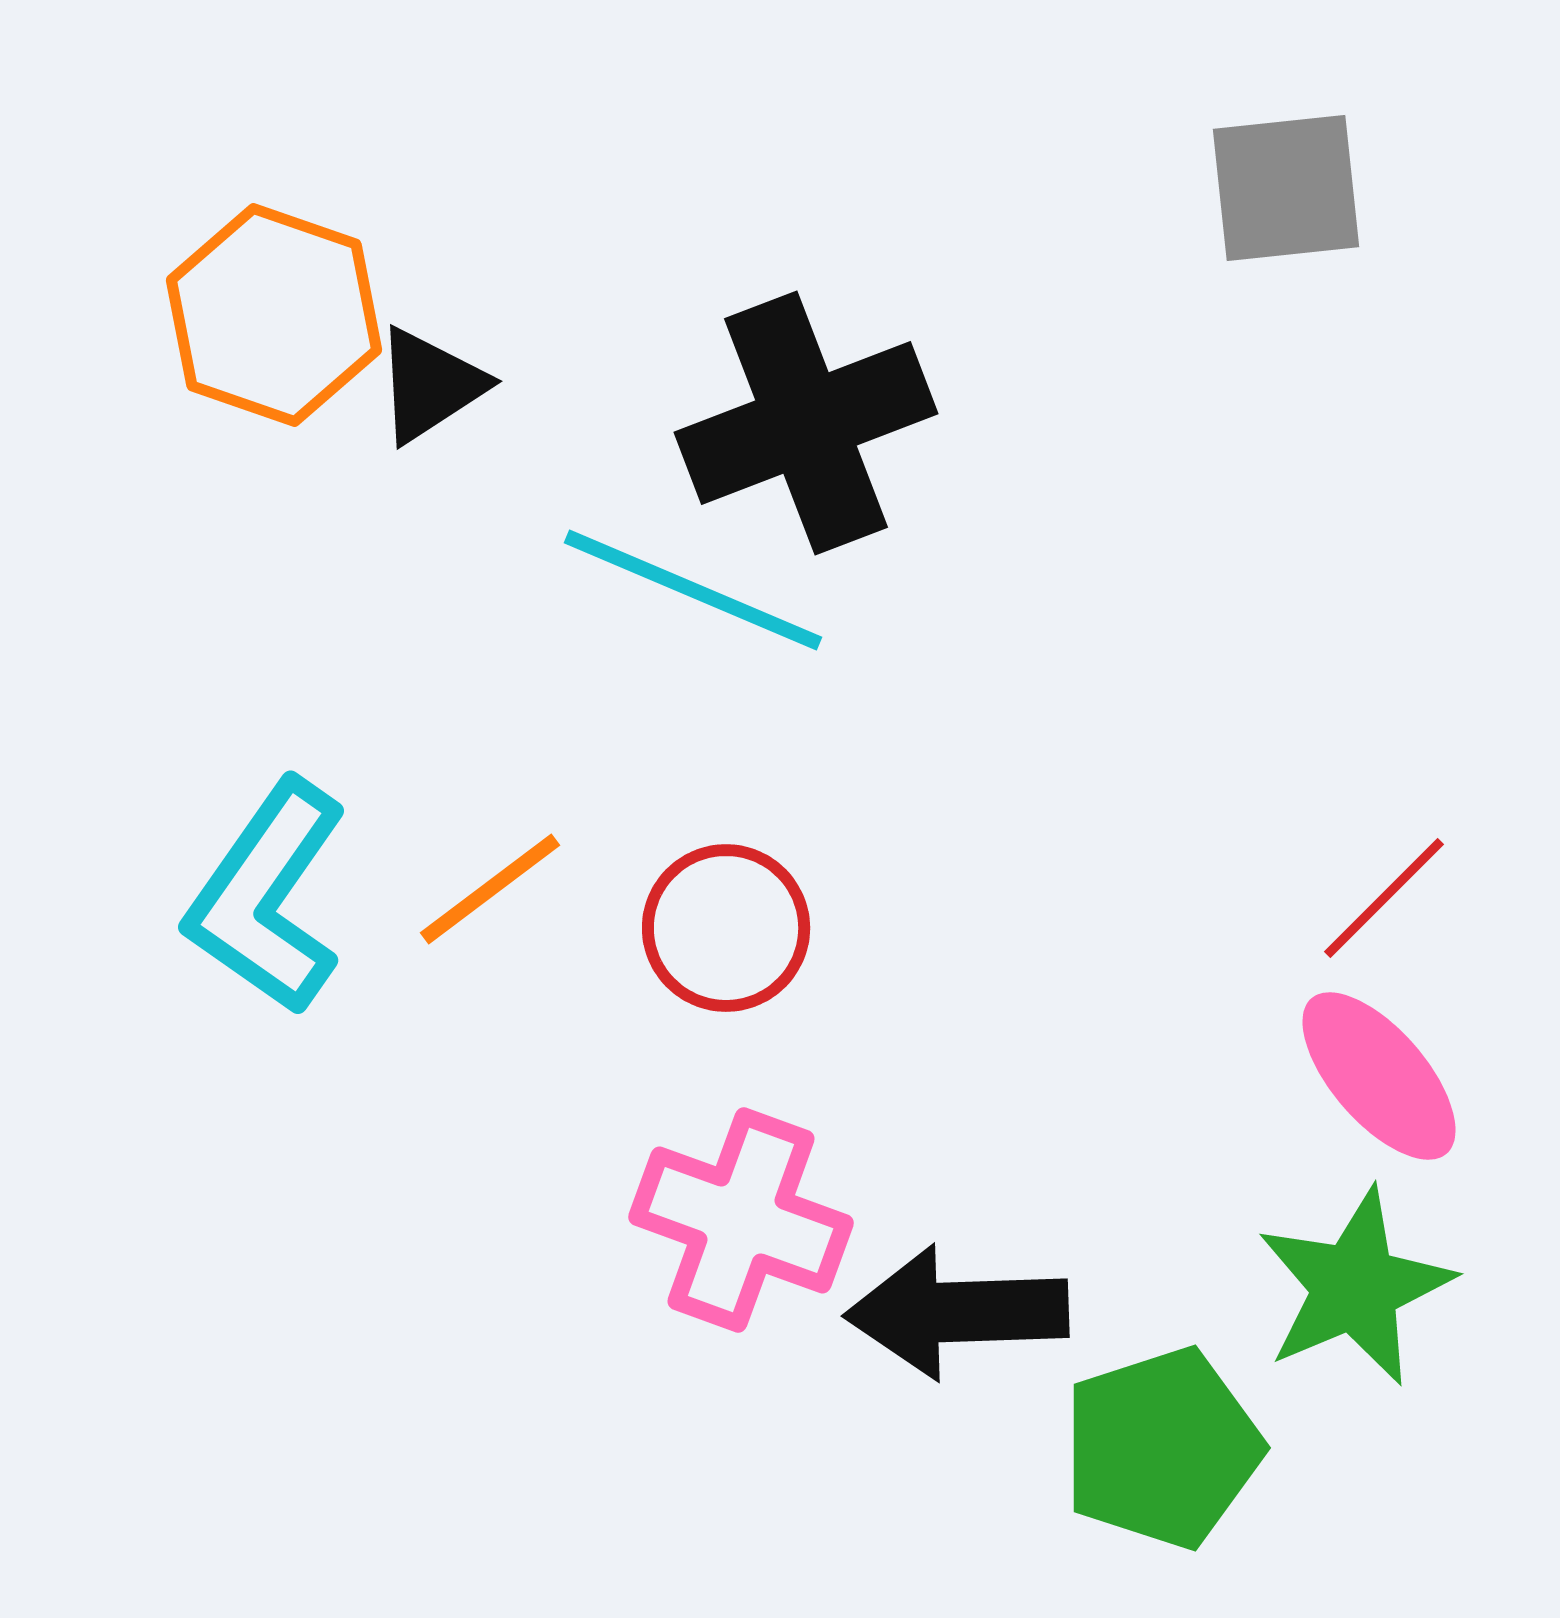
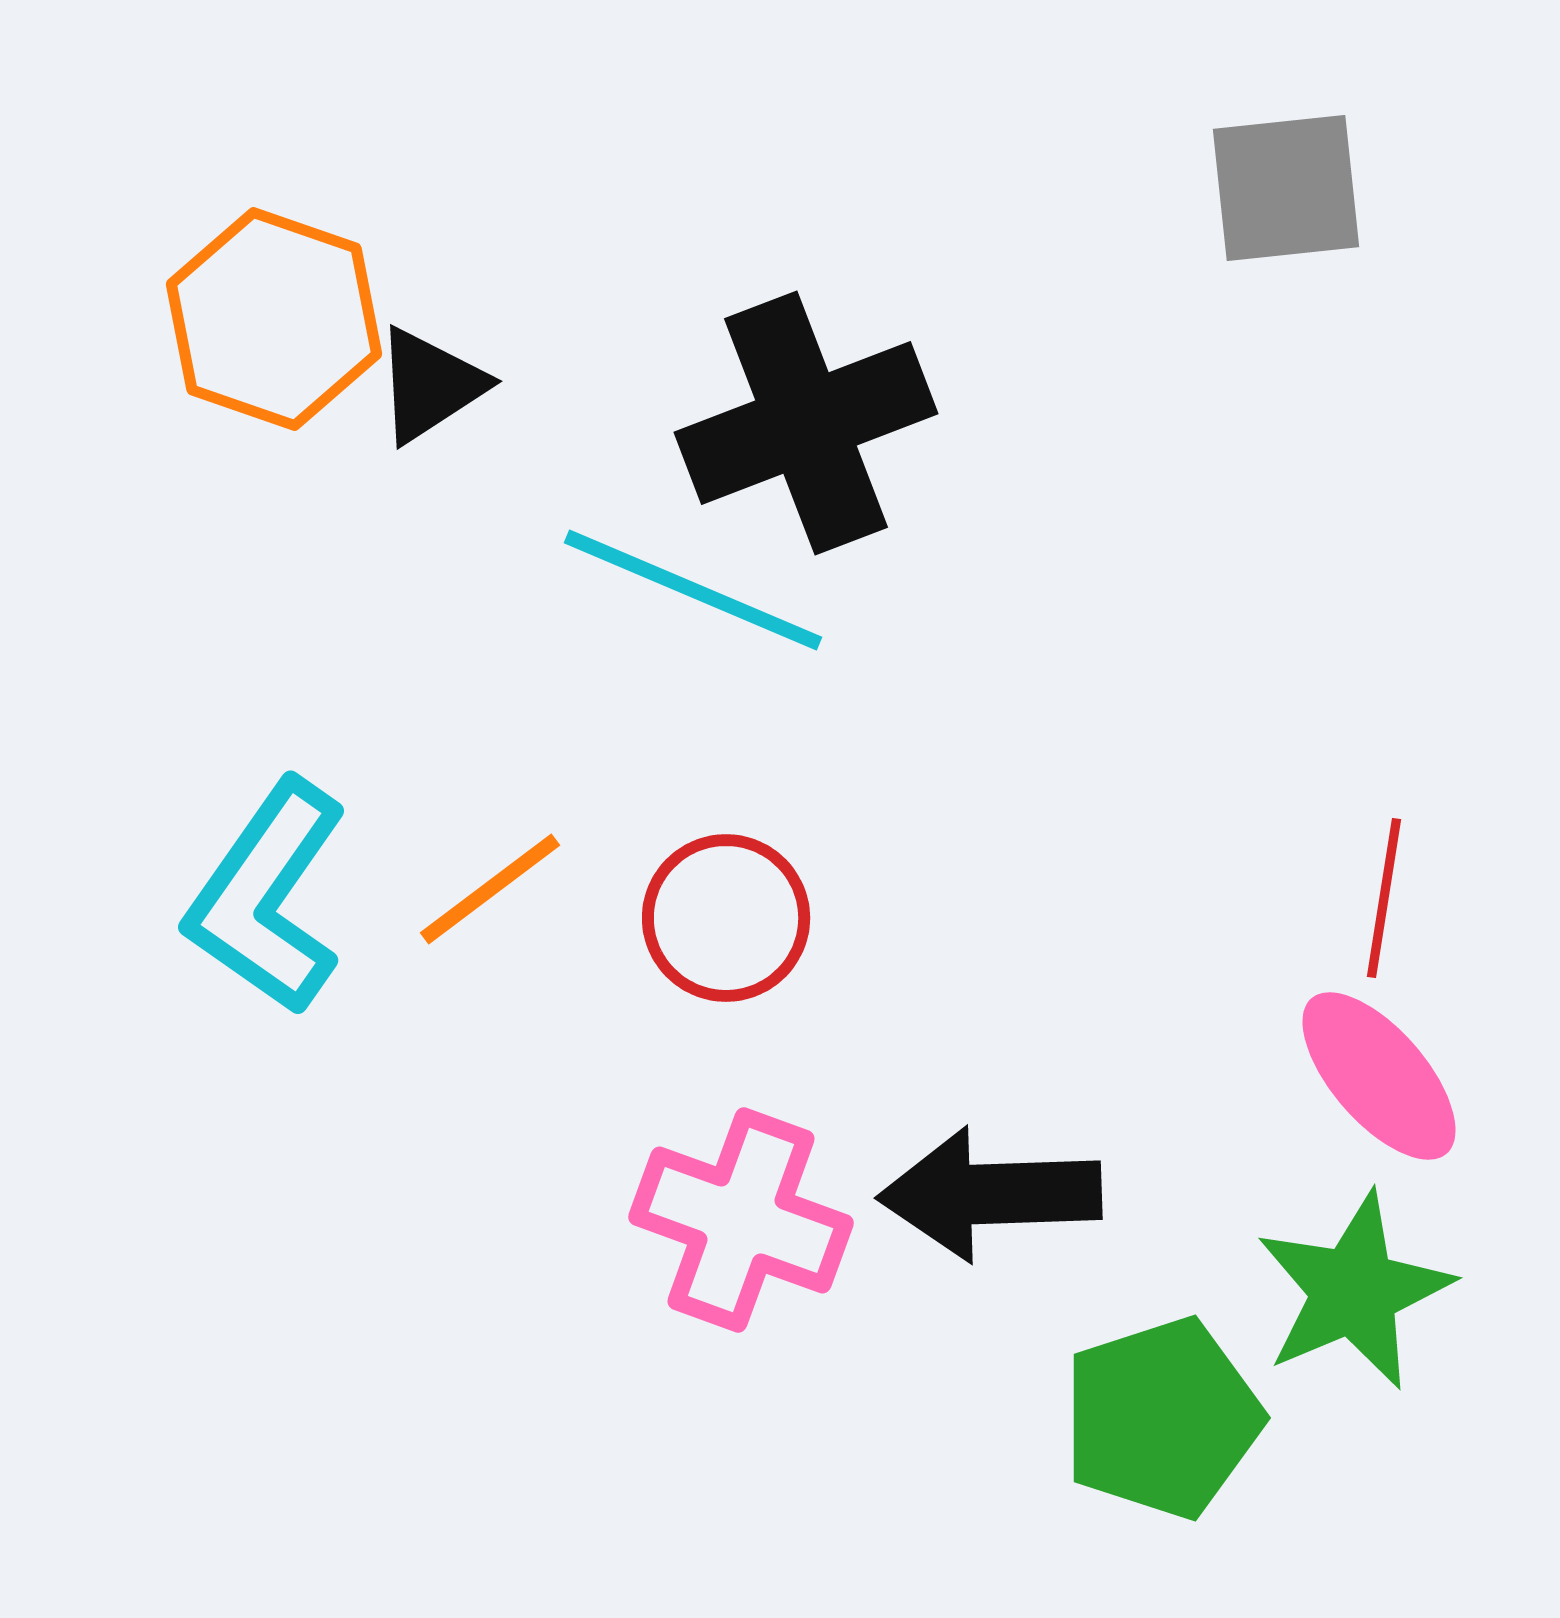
orange hexagon: moved 4 px down
red line: rotated 36 degrees counterclockwise
red circle: moved 10 px up
green star: moved 1 px left, 4 px down
black arrow: moved 33 px right, 118 px up
green pentagon: moved 30 px up
